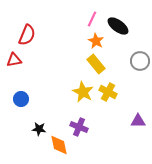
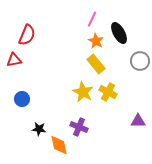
black ellipse: moved 1 px right, 7 px down; rotated 25 degrees clockwise
blue circle: moved 1 px right
